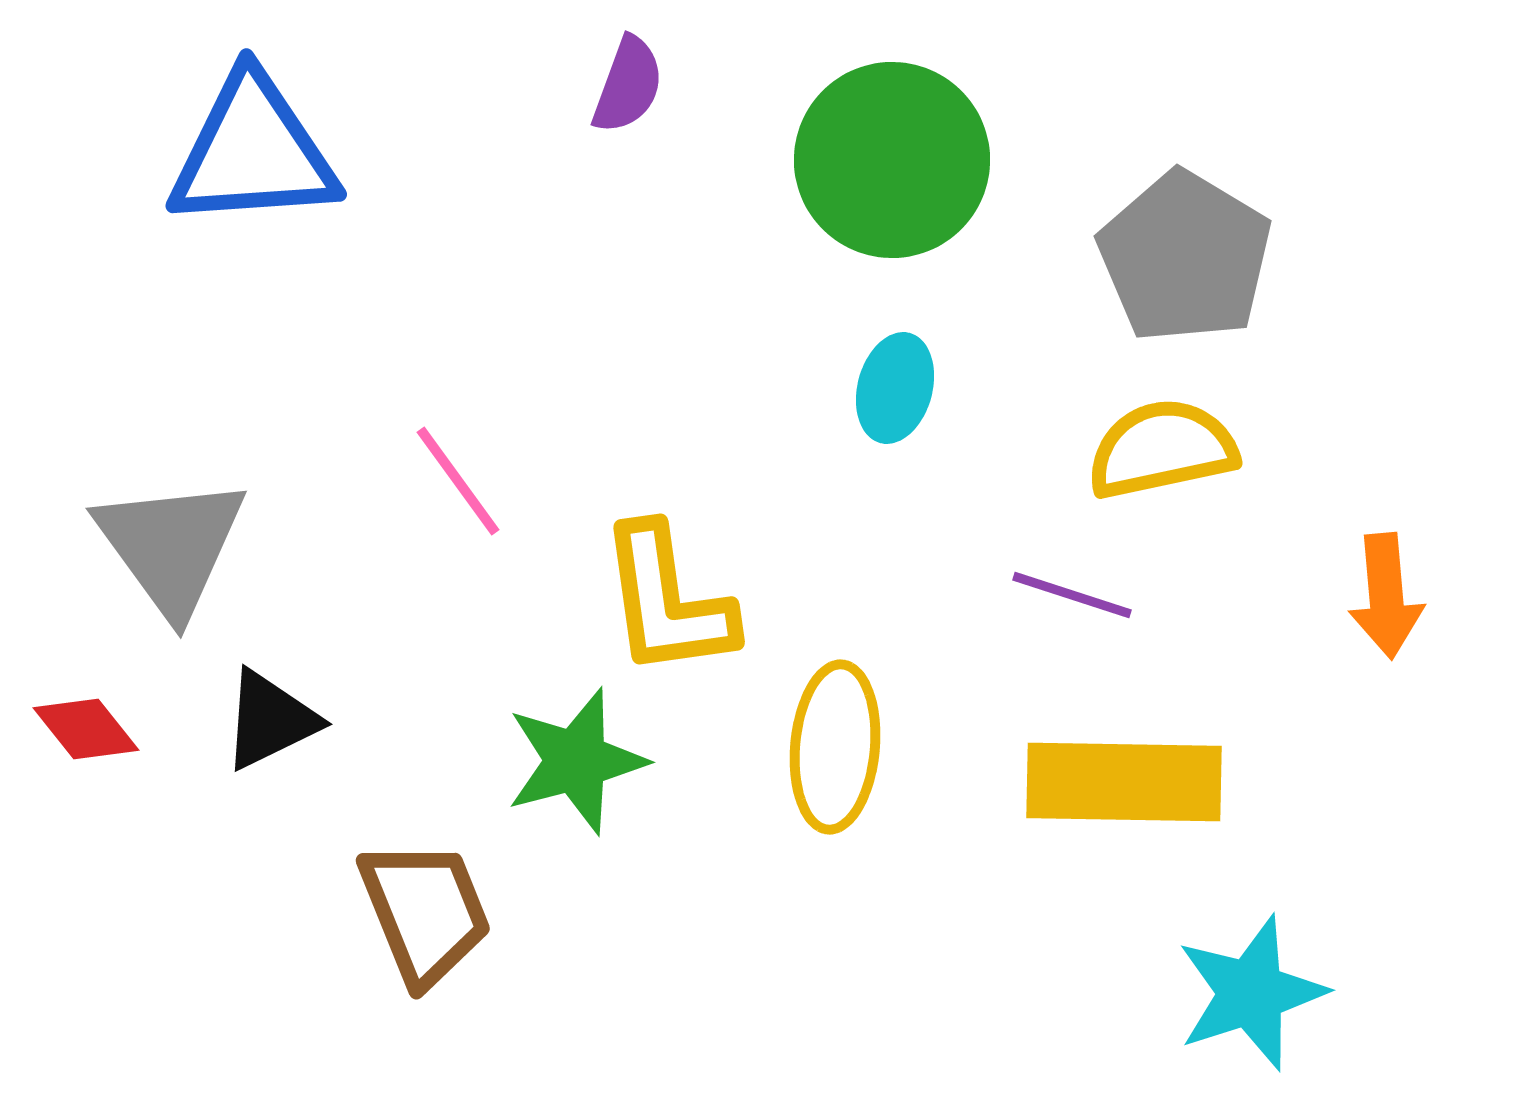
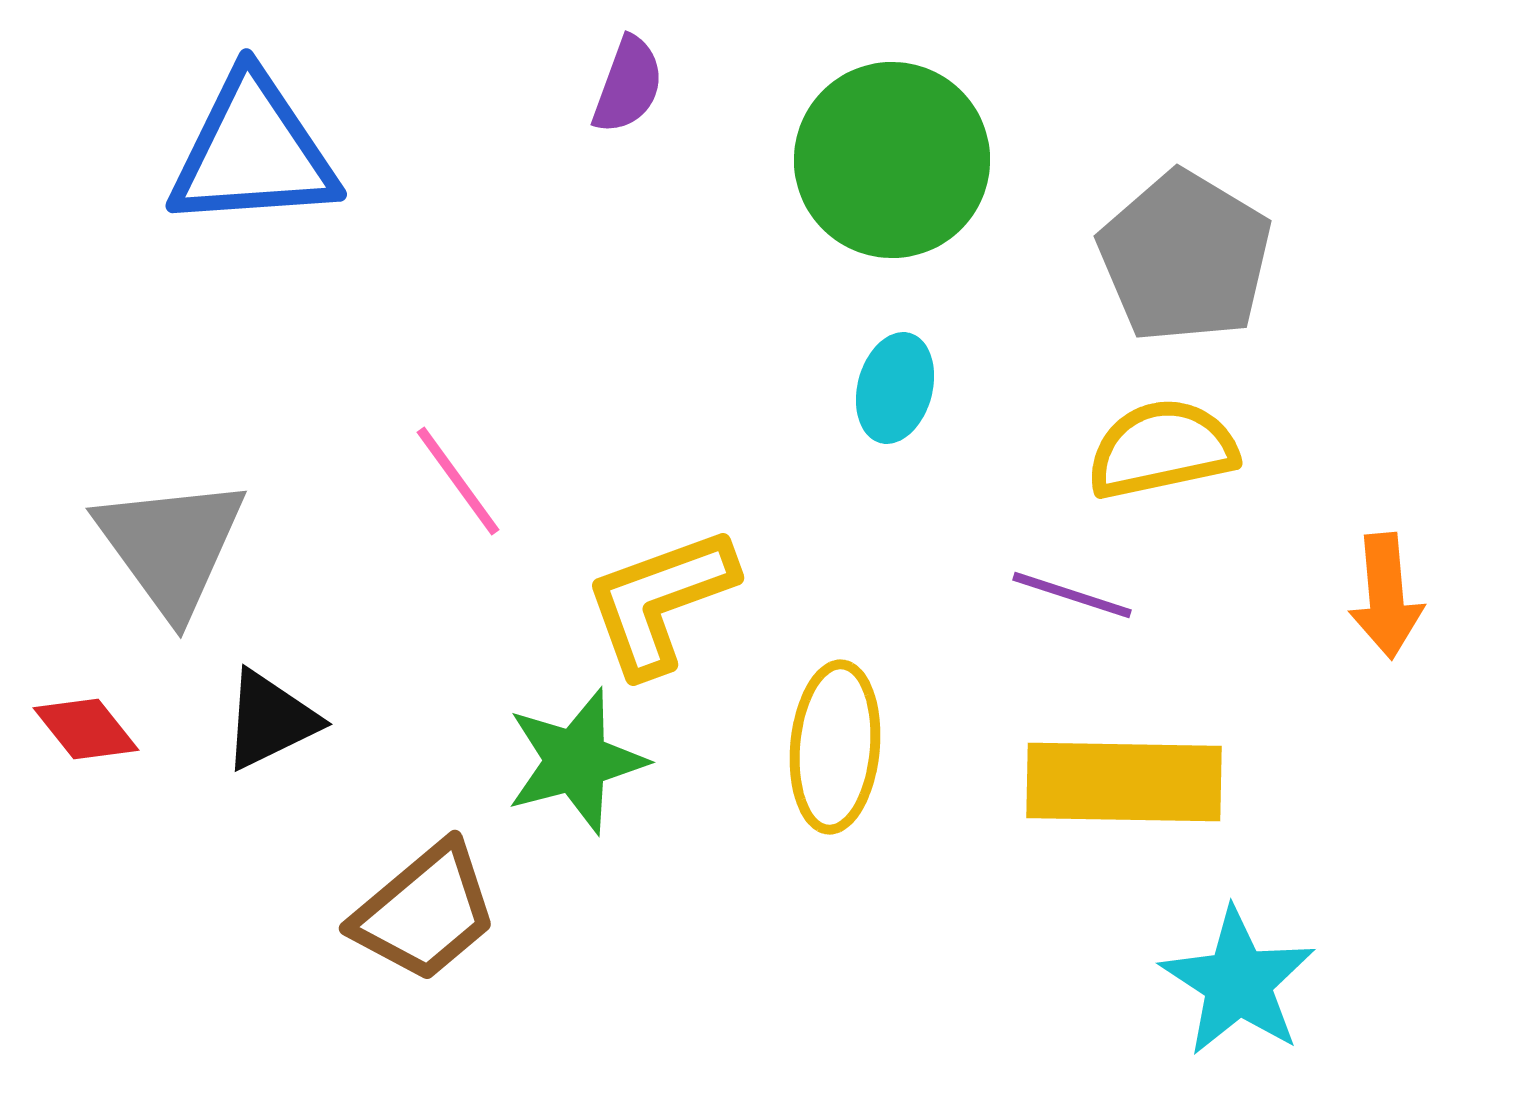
yellow L-shape: moved 7 px left; rotated 78 degrees clockwise
brown trapezoid: rotated 72 degrees clockwise
cyan star: moved 13 px left, 11 px up; rotated 21 degrees counterclockwise
